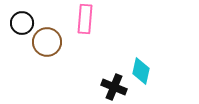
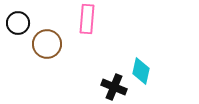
pink rectangle: moved 2 px right
black circle: moved 4 px left
brown circle: moved 2 px down
